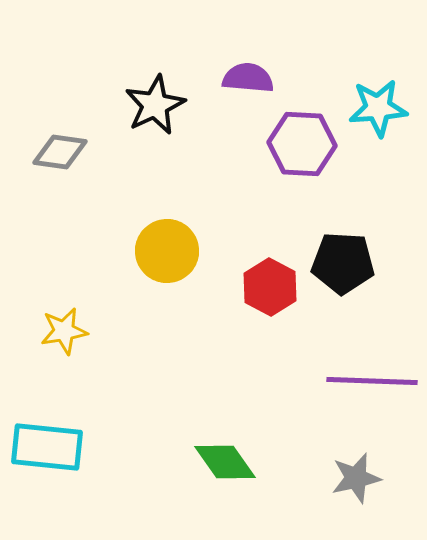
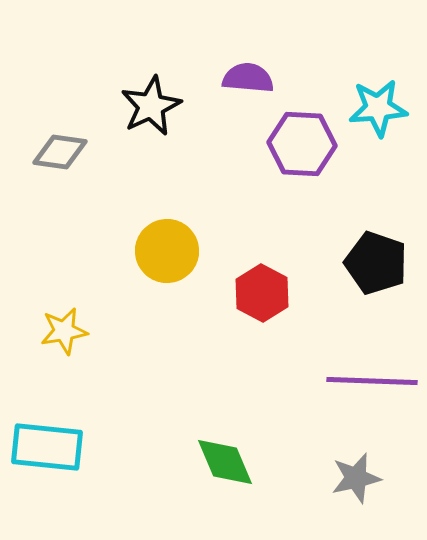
black star: moved 4 px left, 1 px down
black pentagon: moved 33 px right; rotated 16 degrees clockwise
red hexagon: moved 8 px left, 6 px down
green diamond: rotated 12 degrees clockwise
